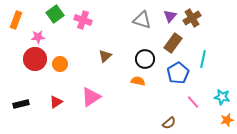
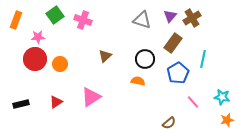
green square: moved 1 px down
